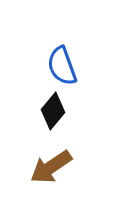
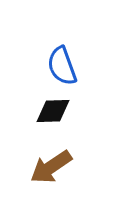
black diamond: rotated 48 degrees clockwise
